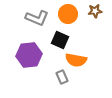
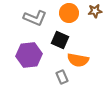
orange circle: moved 1 px right, 1 px up
gray L-shape: moved 2 px left
orange semicircle: moved 2 px right
